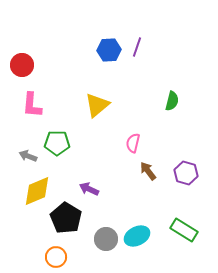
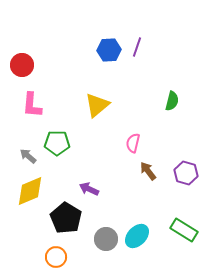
gray arrow: rotated 18 degrees clockwise
yellow diamond: moved 7 px left
cyan ellipse: rotated 20 degrees counterclockwise
